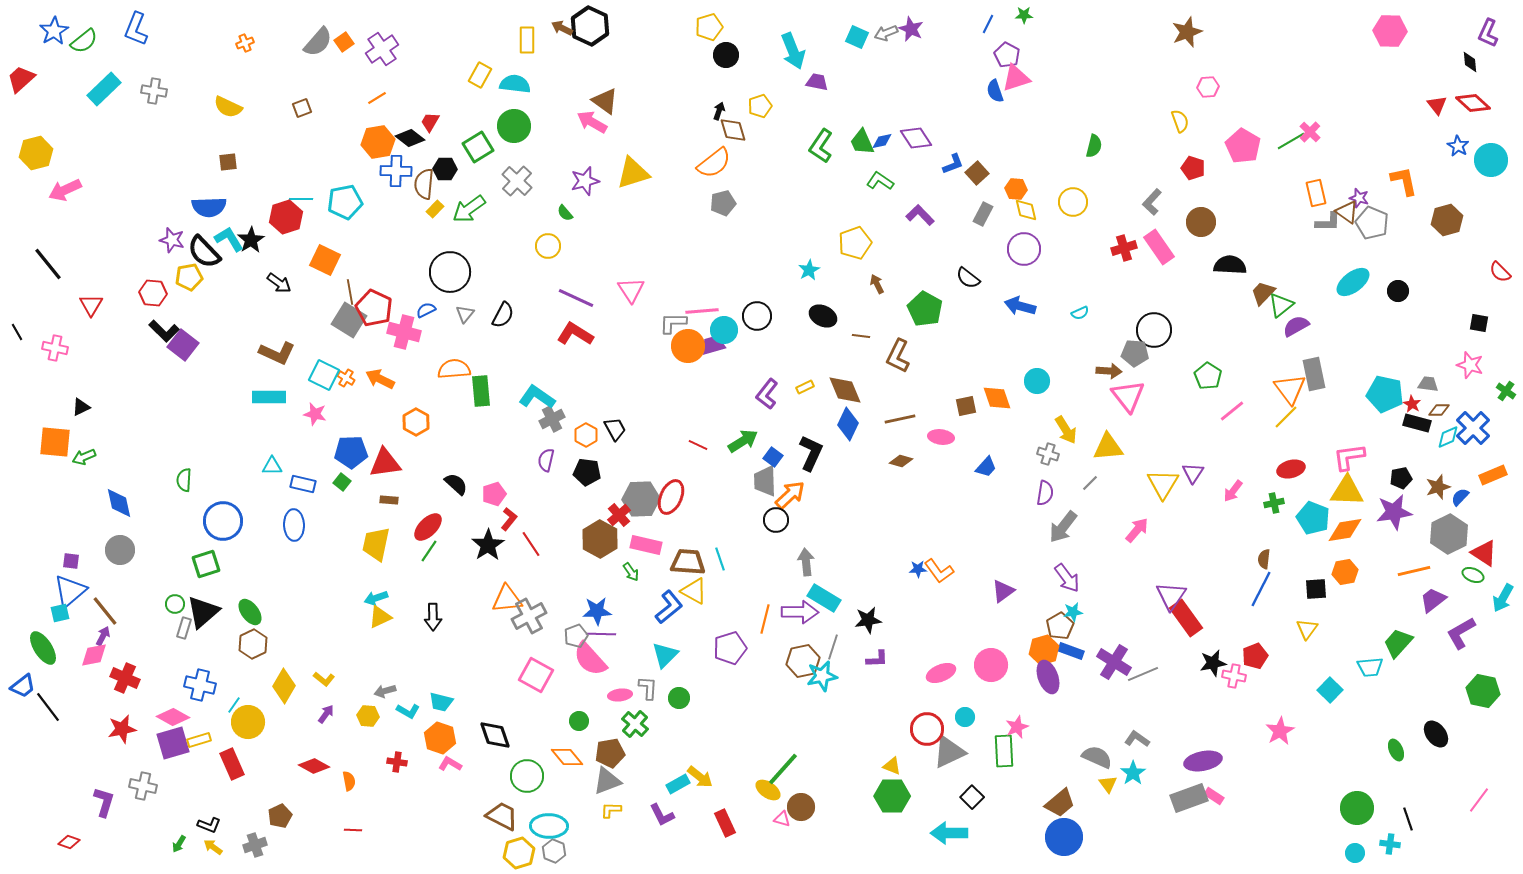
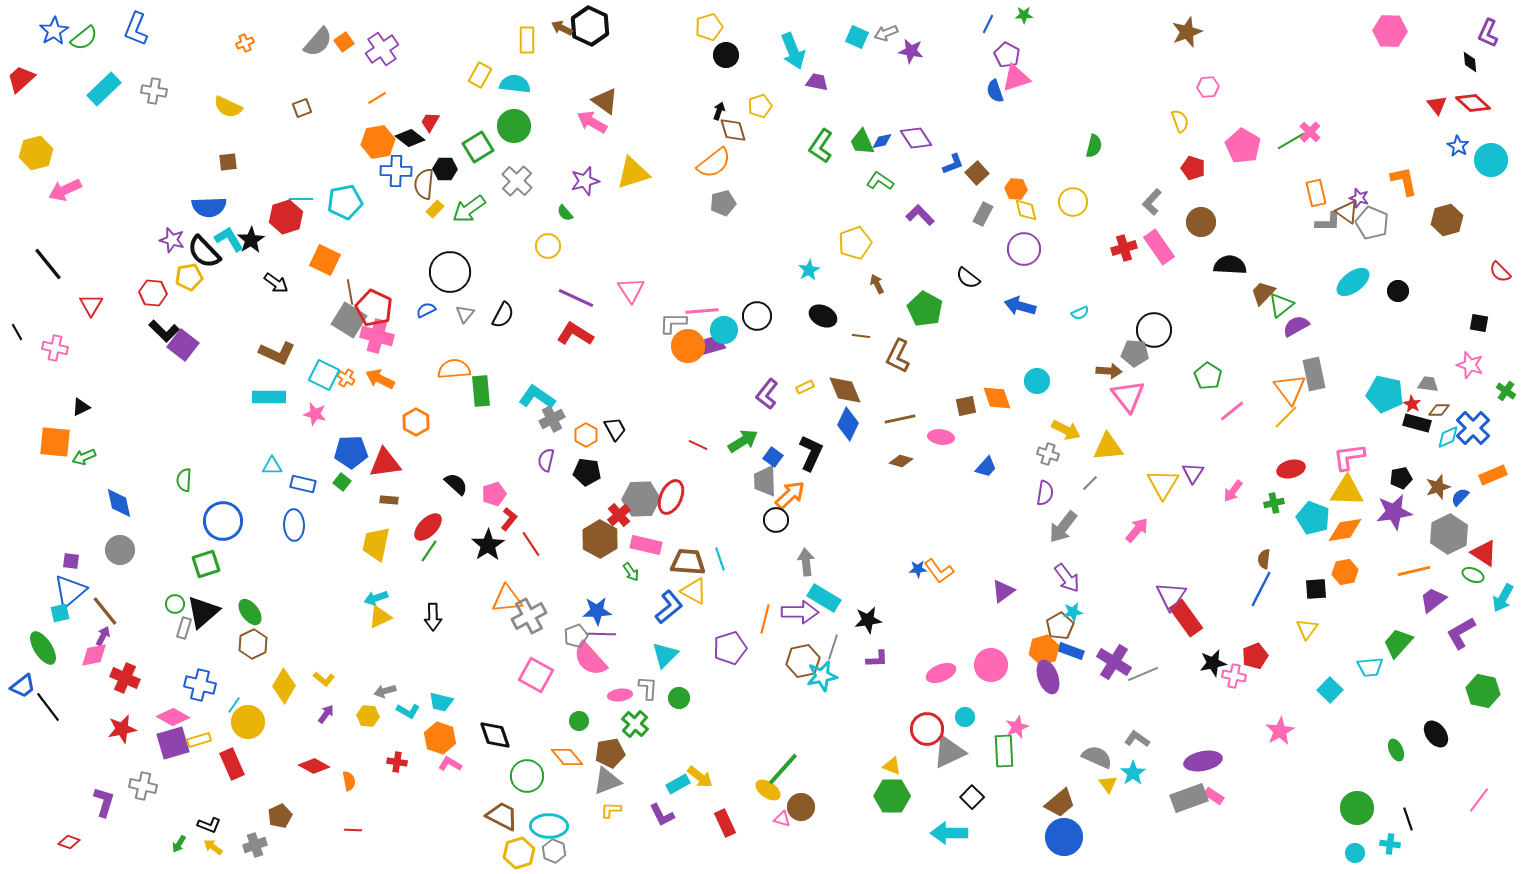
purple star at (911, 29): moved 22 px down; rotated 15 degrees counterclockwise
green semicircle at (84, 41): moved 3 px up
black arrow at (279, 283): moved 3 px left
pink cross at (404, 332): moved 27 px left, 4 px down
yellow arrow at (1066, 430): rotated 32 degrees counterclockwise
